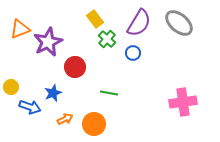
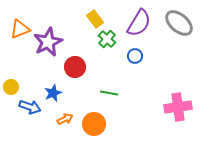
blue circle: moved 2 px right, 3 px down
pink cross: moved 5 px left, 5 px down
